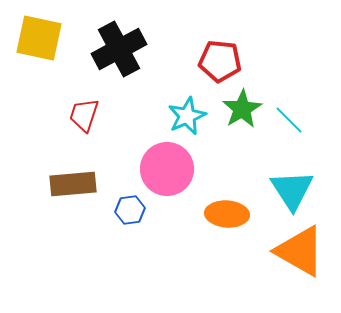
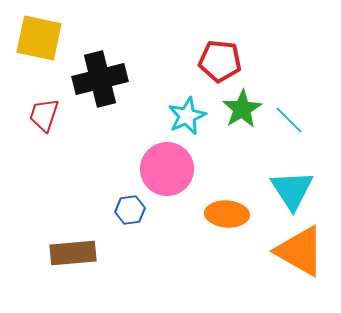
black cross: moved 19 px left, 30 px down; rotated 14 degrees clockwise
red trapezoid: moved 40 px left
brown rectangle: moved 69 px down
